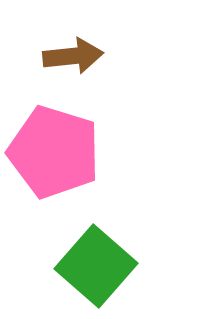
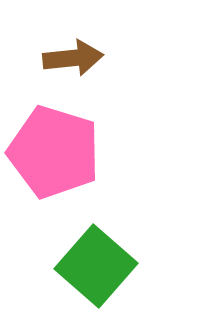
brown arrow: moved 2 px down
